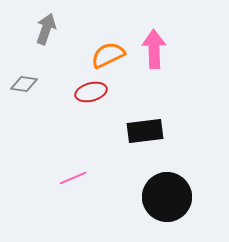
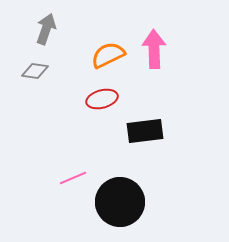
gray diamond: moved 11 px right, 13 px up
red ellipse: moved 11 px right, 7 px down
black circle: moved 47 px left, 5 px down
